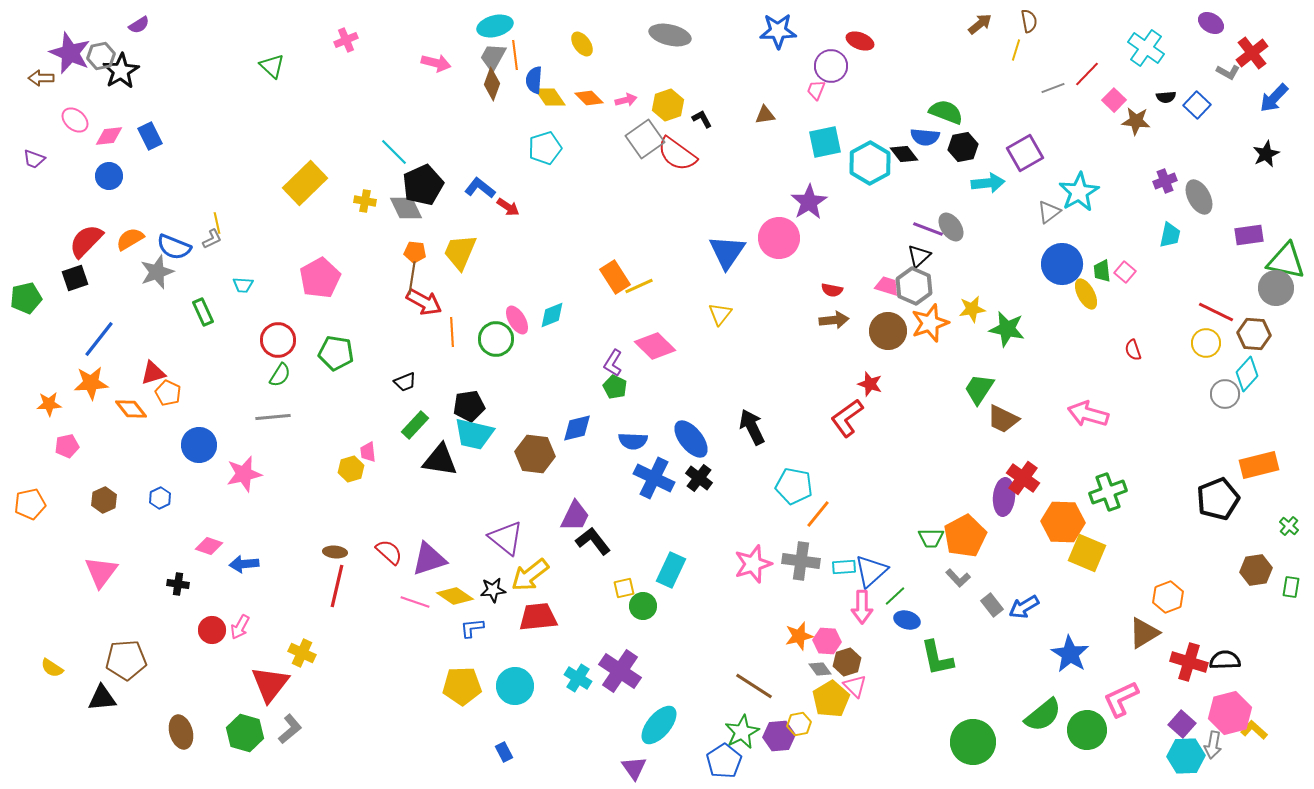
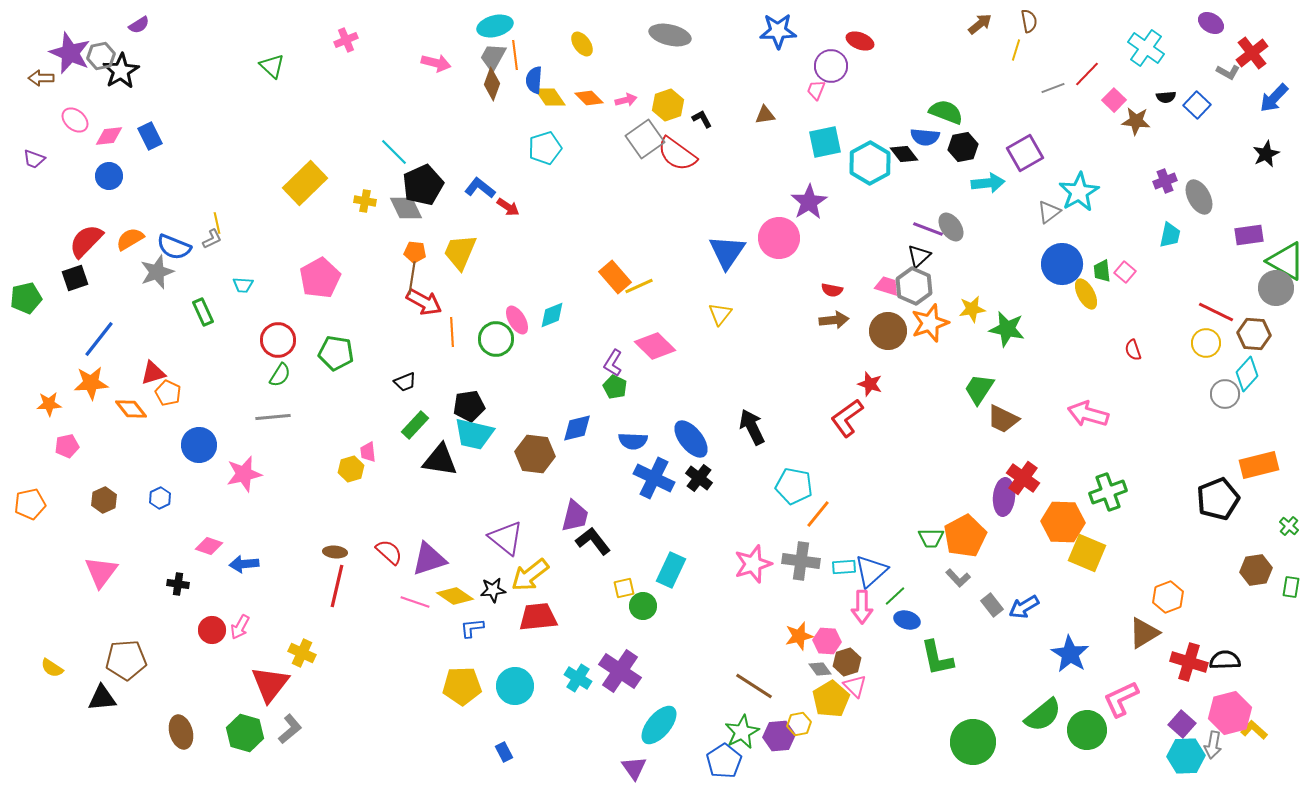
green triangle at (1286, 261): rotated 18 degrees clockwise
orange rectangle at (615, 277): rotated 8 degrees counterclockwise
purple trapezoid at (575, 516): rotated 12 degrees counterclockwise
